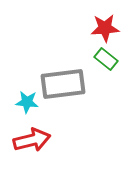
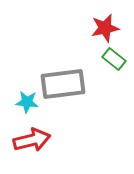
red star: rotated 8 degrees counterclockwise
green rectangle: moved 8 px right
